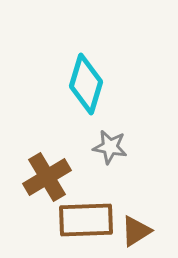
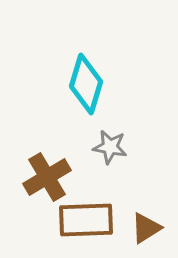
brown triangle: moved 10 px right, 3 px up
